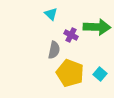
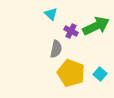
green arrow: moved 1 px left, 1 px up; rotated 28 degrees counterclockwise
purple cross: moved 4 px up
gray semicircle: moved 2 px right, 1 px up
yellow pentagon: moved 1 px right
